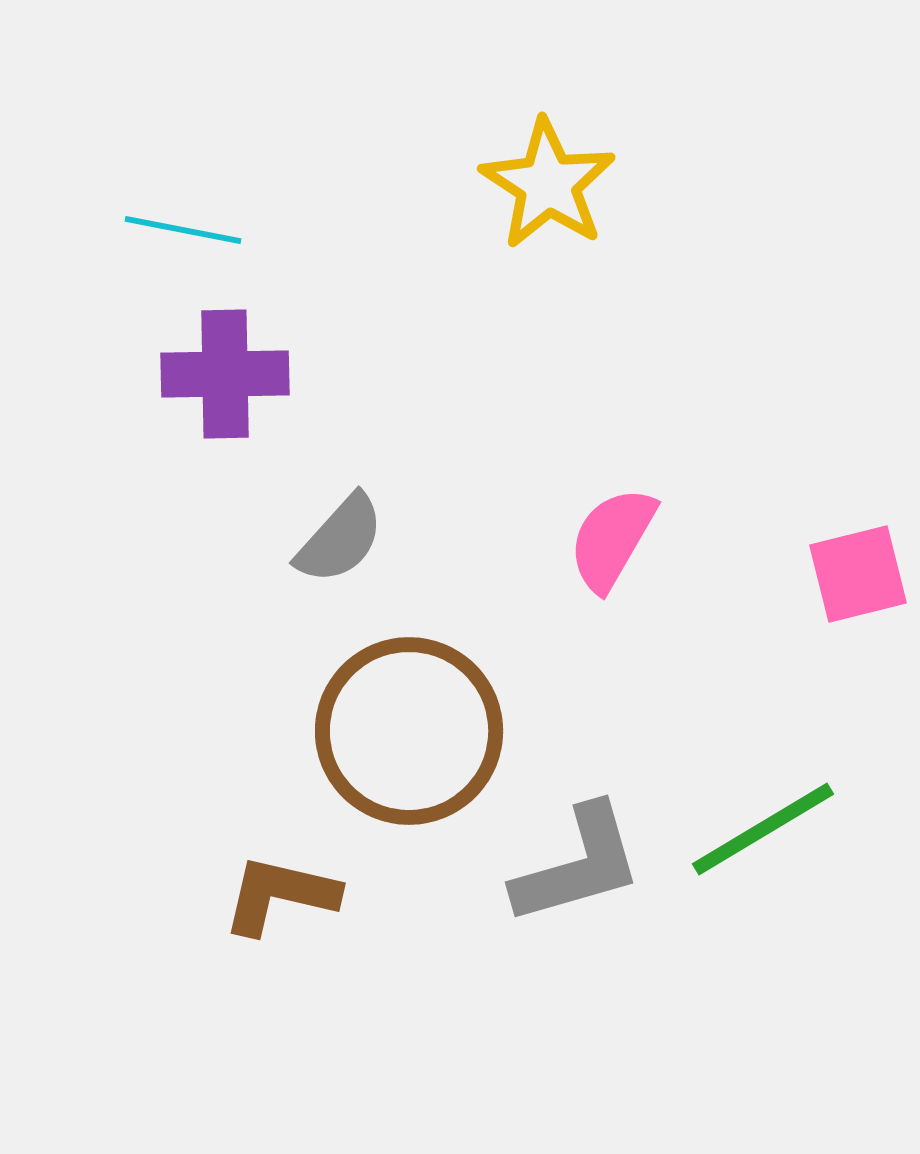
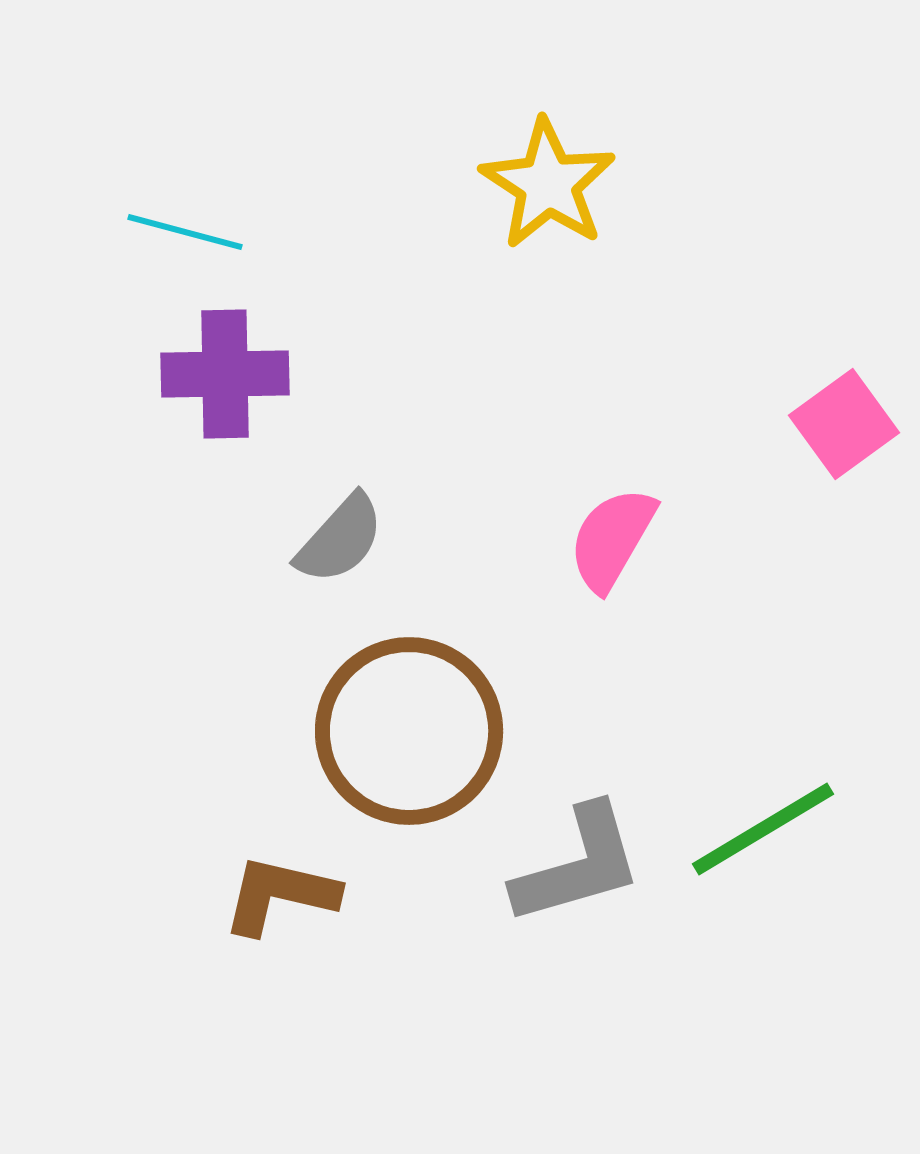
cyan line: moved 2 px right, 2 px down; rotated 4 degrees clockwise
pink square: moved 14 px left, 150 px up; rotated 22 degrees counterclockwise
